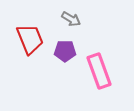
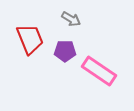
pink rectangle: rotated 36 degrees counterclockwise
